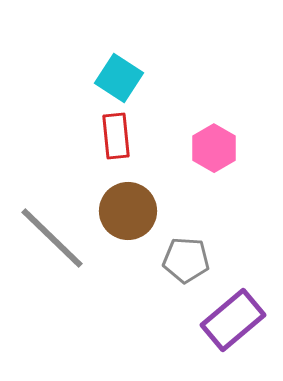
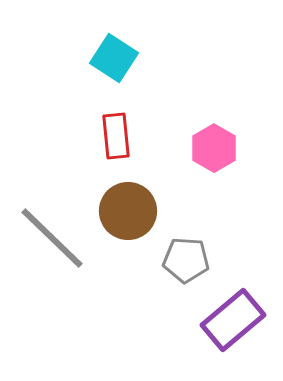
cyan square: moved 5 px left, 20 px up
